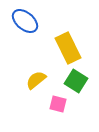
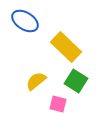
blue ellipse: rotated 8 degrees counterclockwise
yellow rectangle: moved 2 px left, 1 px up; rotated 20 degrees counterclockwise
yellow semicircle: moved 1 px down
